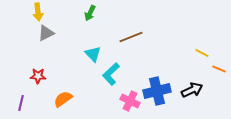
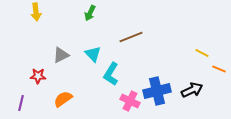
yellow arrow: moved 2 px left
gray triangle: moved 15 px right, 22 px down
cyan L-shape: rotated 15 degrees counterclockwise
